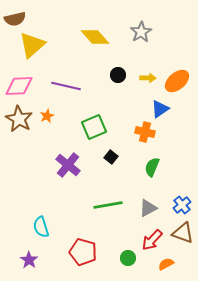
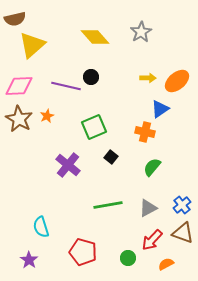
black circle: moved 27 px left, 2 px down
green semicircle: rotated 18 degrees clockwise
